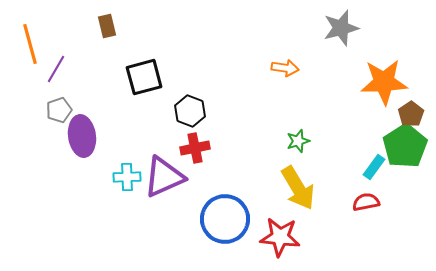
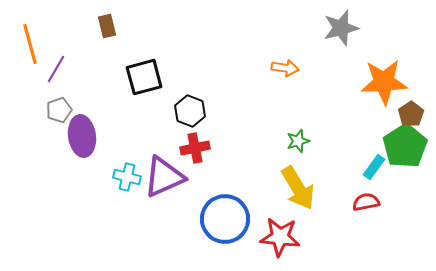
cyan cross: rotated 16 degrees clockwise
